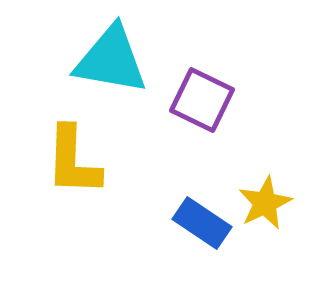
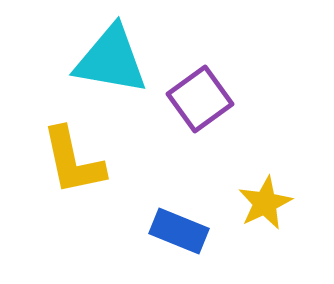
purple square: moved 2 px left, 1 px up; rotated 28 degrees clockwise
yellow L-shape: rotated 14 degrees counterclockwise
blue rectangle: moved 23 px left, 8 px down; rotated 12 degrees counterclockwise
